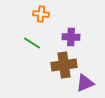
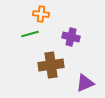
purple cross: rotated 12 degrees clockwise
green line: moved 2 px left, 9 px up; rotated 48 degrees counterclockwise
brown cross: moved 13 px left
